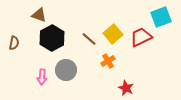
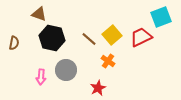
brown triangle: moved 1 px up
yellow square: moved 1 px left, 1 px down
black hexagon: rotated 20 degrees counterclockwise
orange cross: rotated 24 degrees counterclockwise
pink arrow: moved 1 px left
red star: moved 28 px left; rotated 21 degrees clockwise
